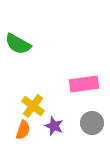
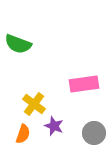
green semicircle: rotated 8 degrees counterclockwise
yellow cross: moved 1 px right, 2 px up
gray circle: moved 2 px right, 10 px down
orange semicircle: moved 4 px down
